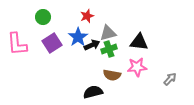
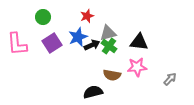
blue star: rotated 12 degrees clockwise
green cross: moved 3 px up; rotated 35 degrees counterclockwise
